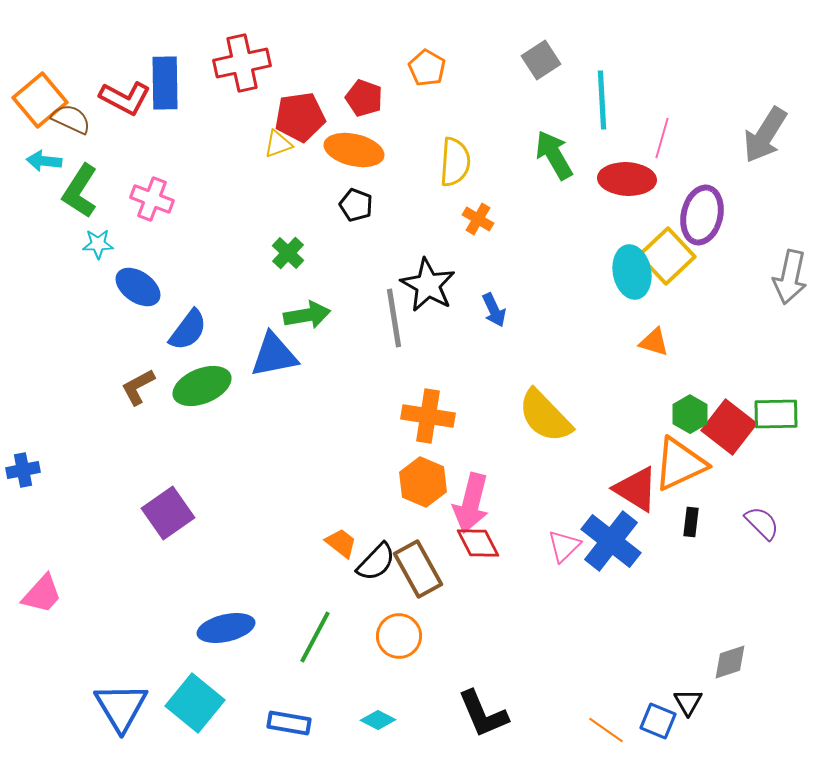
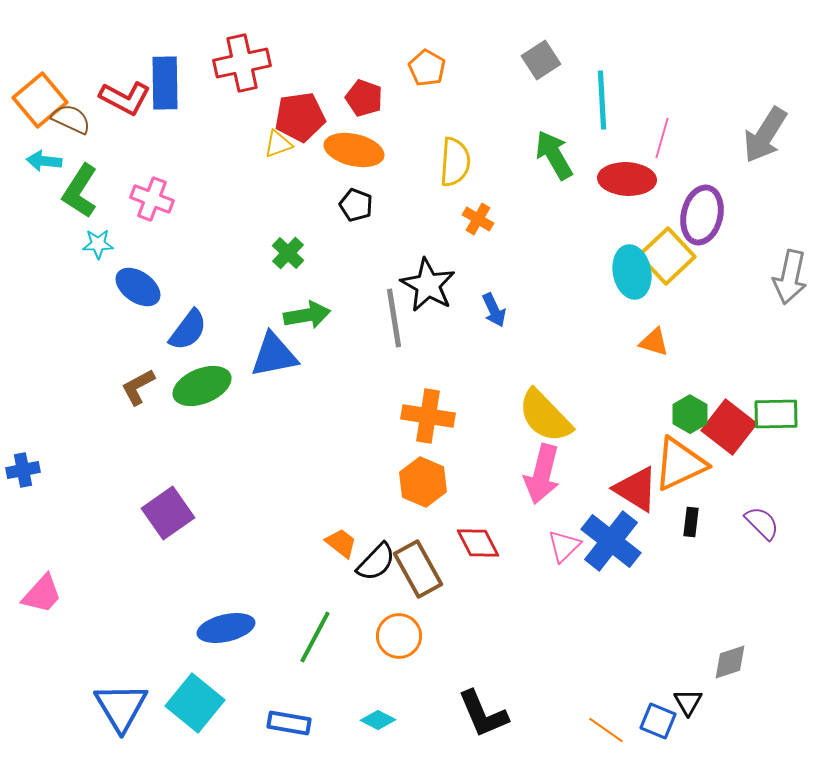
pink arrow at (471, 503): moved 71 px right, 29 px up
